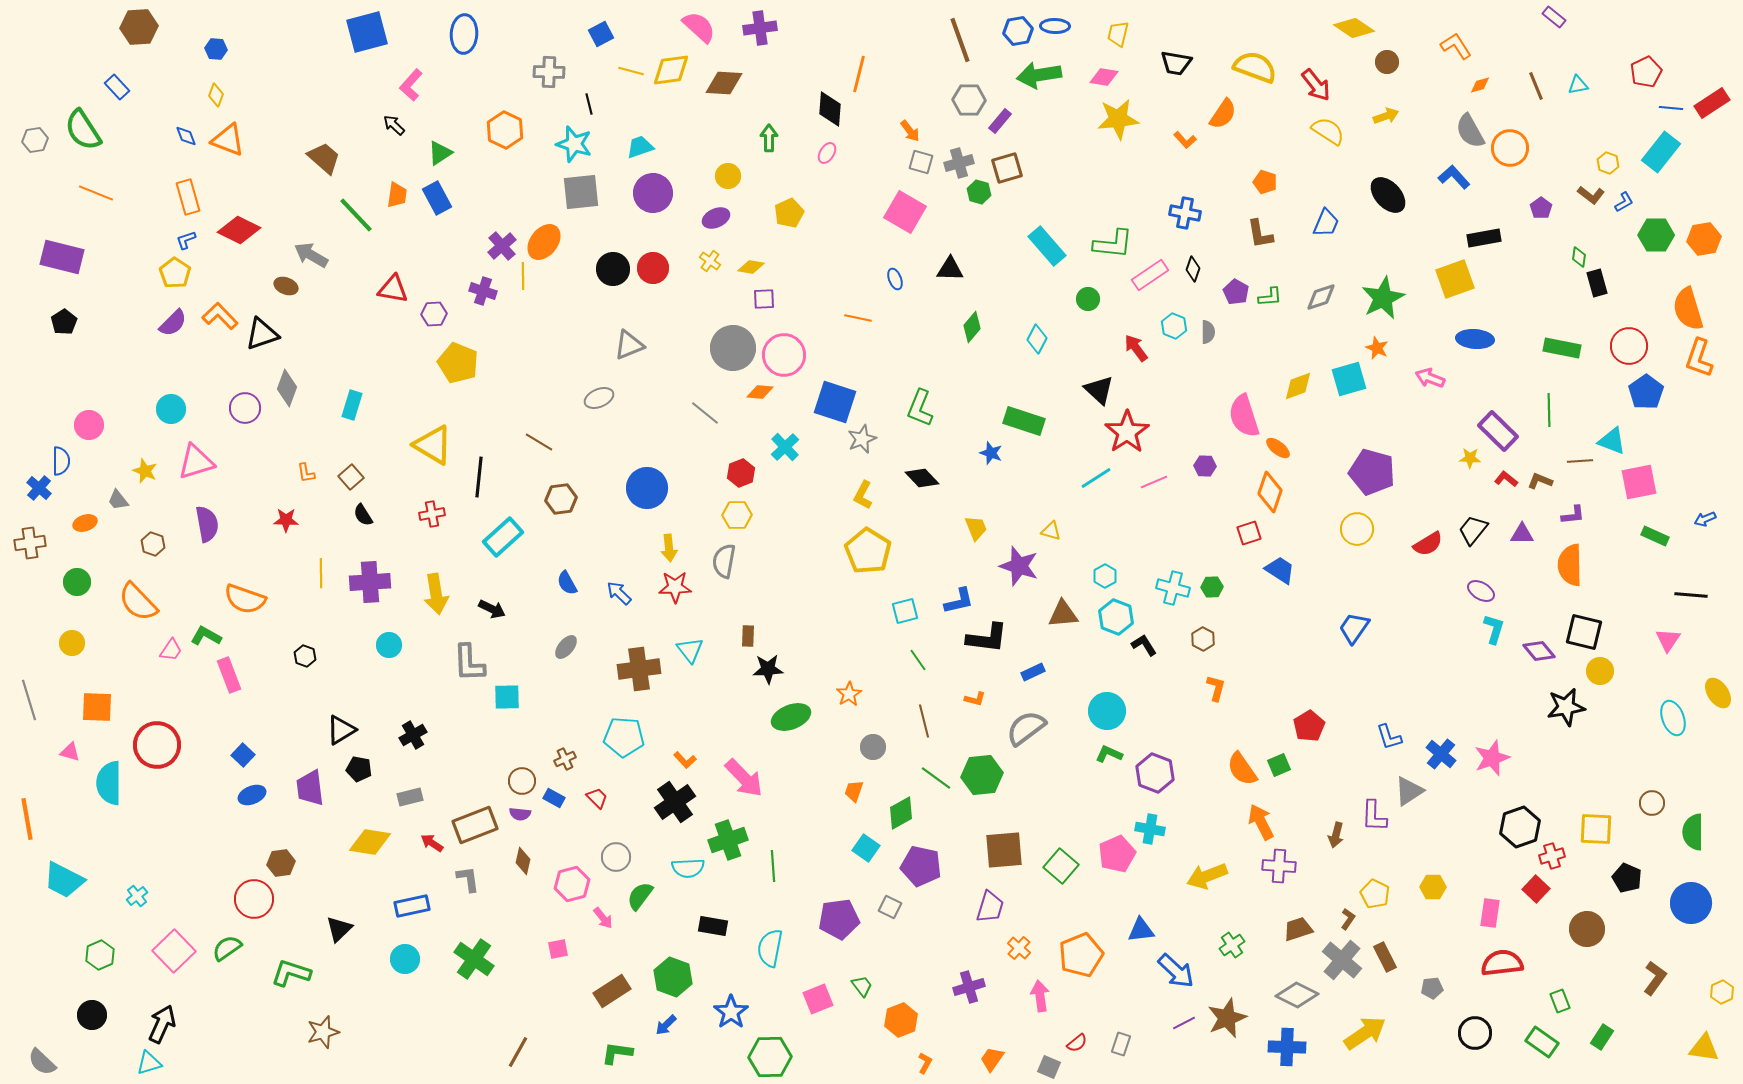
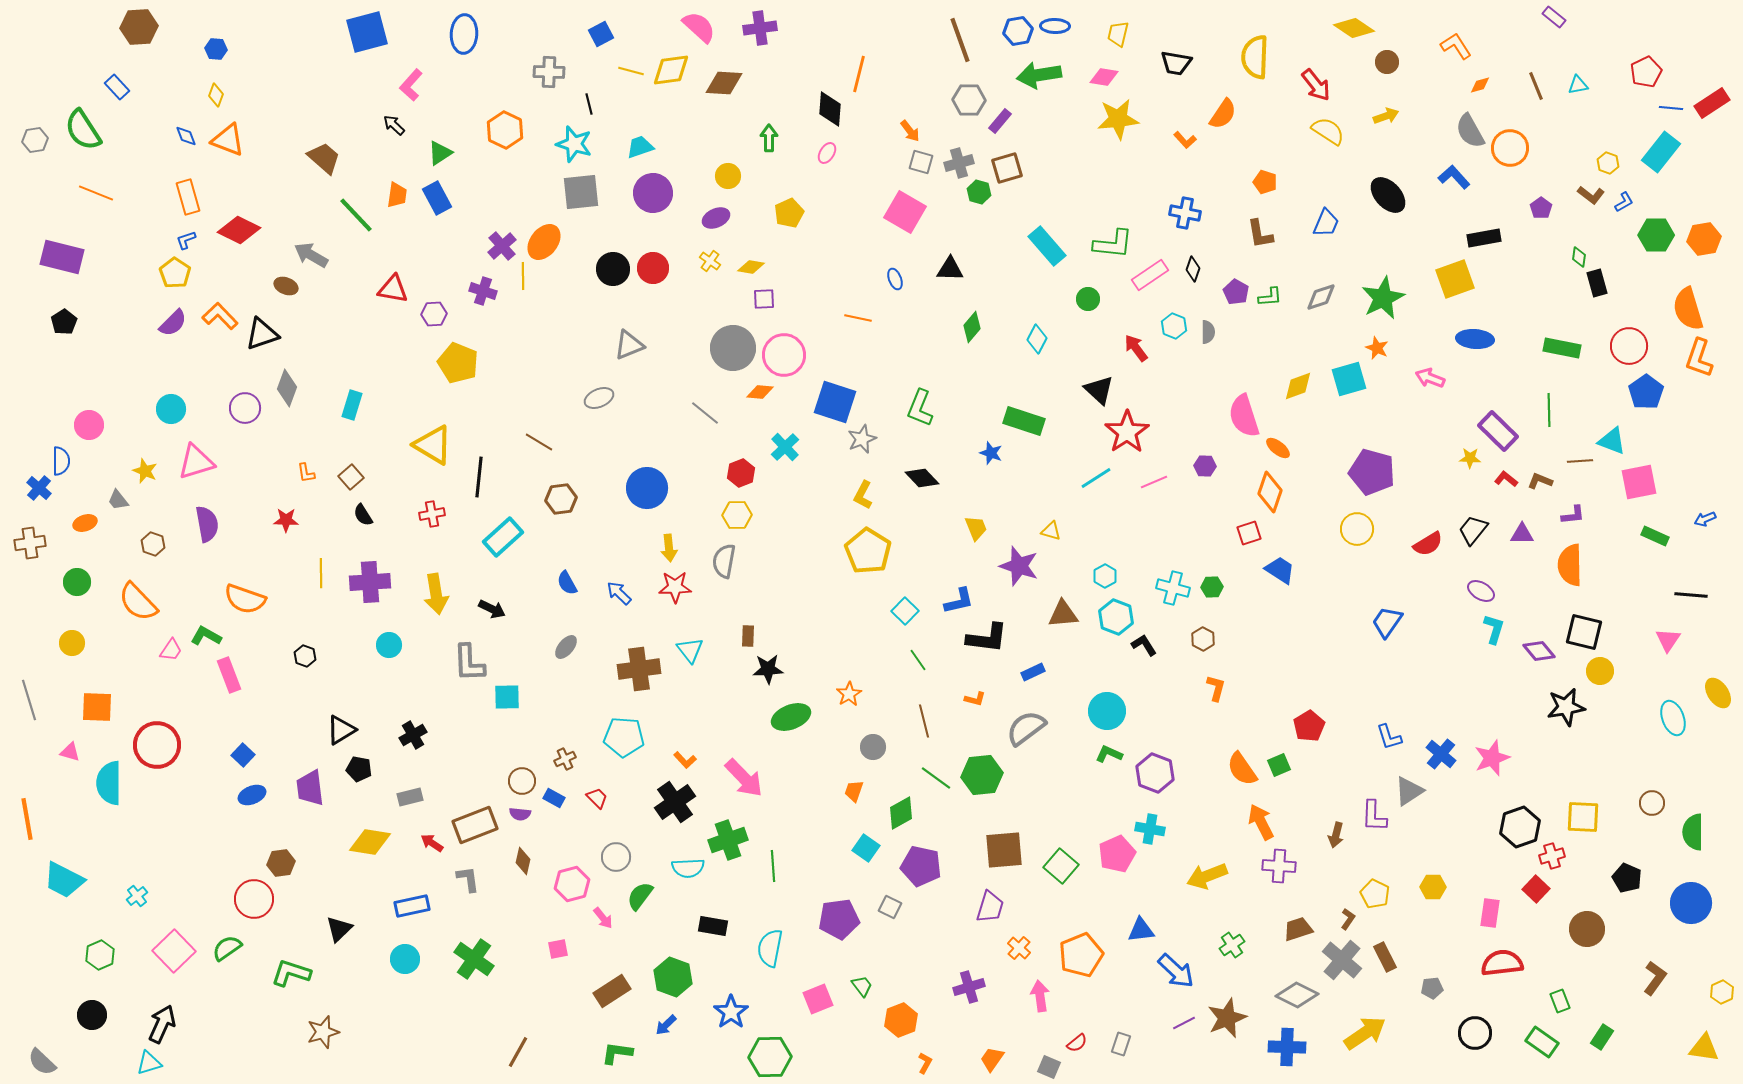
yellow semicircle at (1255, 67): moved 10 px up; rotated 108 degrees counterclockwise
cyan square at (905, 611): rotated 32 degrees counterclockwise
blue trapezoid at (1354, 628): moved 33 px right, 6 px up
yellow square at (1596, 829): moved 13 px left, 12 px up
